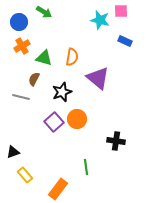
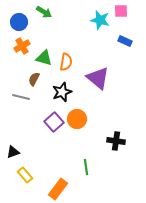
orange semicircle: moved 6 px left, 5 px down
